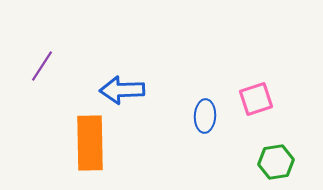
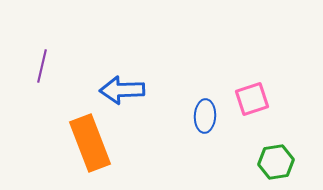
purple line: rotated 20 degrees counterclockwise
pink square: moved 4 px left
orange rectangle: rotated 20 degrees counterclockwise
